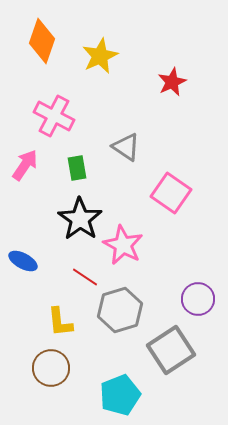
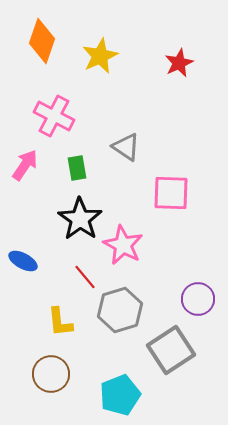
red star: moved 7 px right, 19 px up
pink square: rotated 33 degrees counterclockwise
red line: rotated 16 degrees clockwise
brown circle: moved 6 px down
